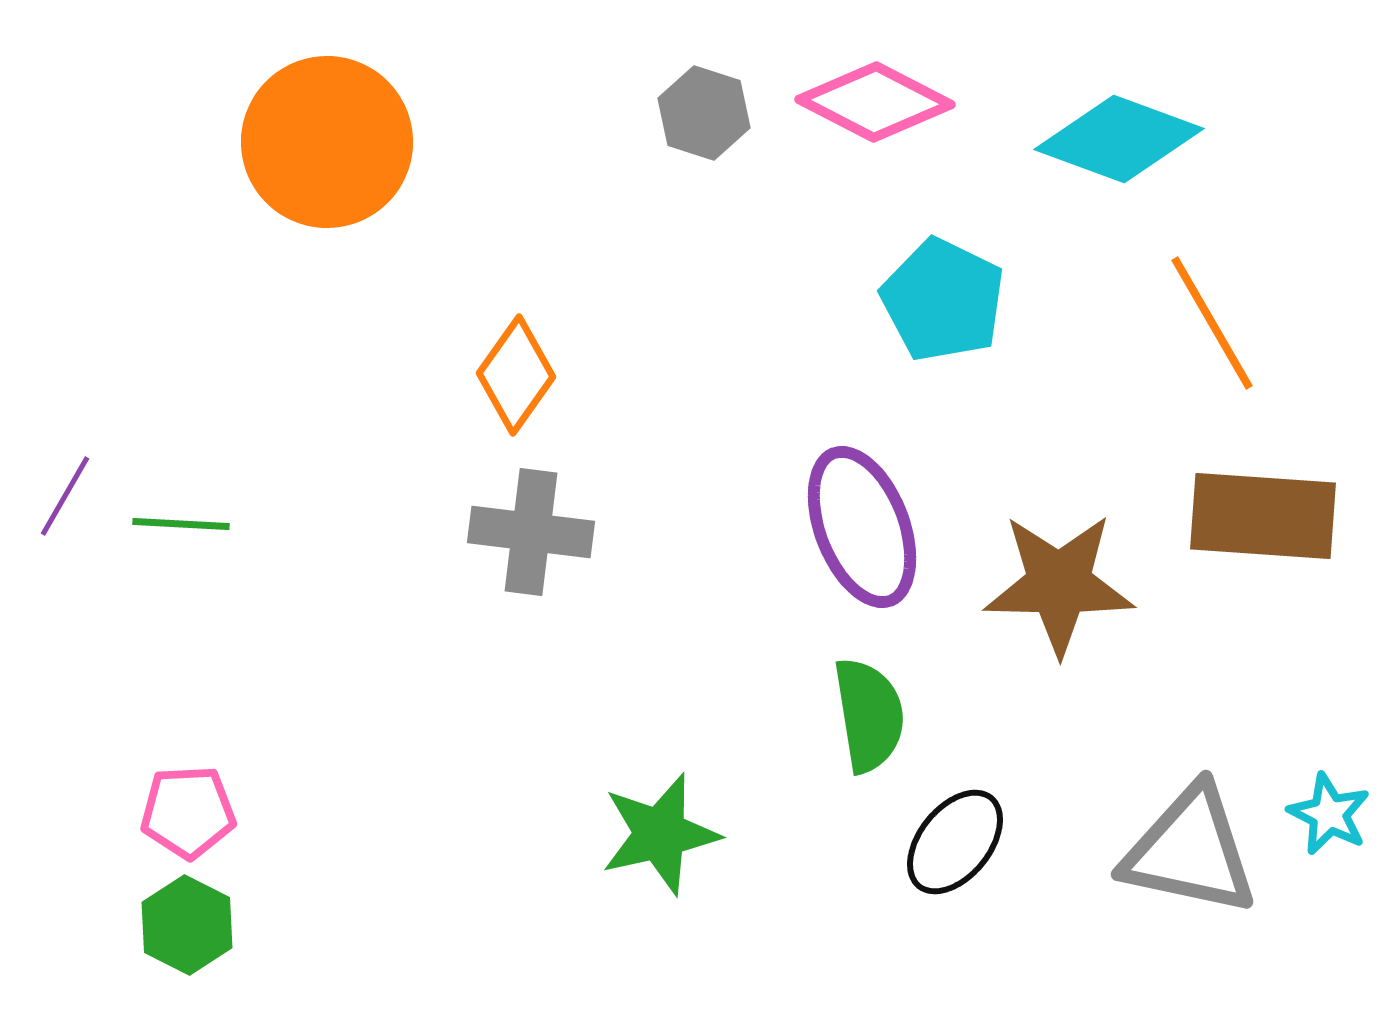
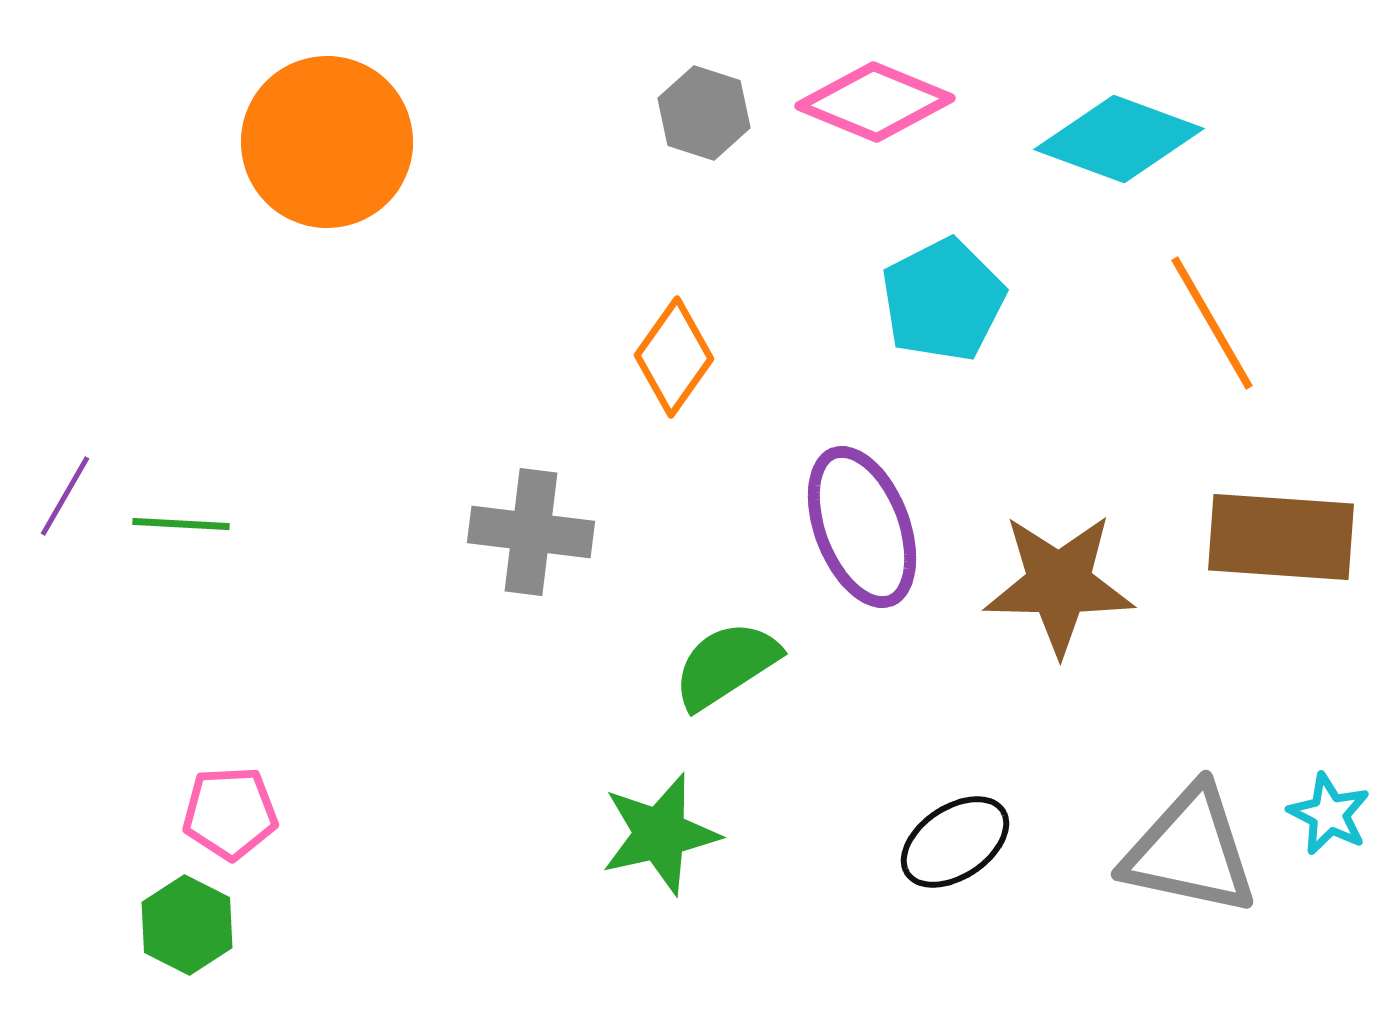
pink diamond: rotated 5 degrees counterclockwise
cyan pentagon: rotated 19 degrees clockwise
orange diamond: moved 158 px right, 18 px up
brown rectangle: moved 18 px right, 21 px down
green semicircle: moved 143 px left, 50 px up; rotated 114 degrees counterclockwise
pink pentagon: moved 42 px right, 1 px down
black ellipse: rotated 17 degrees clockwise
